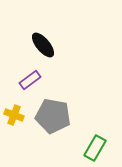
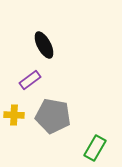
black ellipse: moved 1 px right; rotated 12 degrees clockwise
yellow cross: rotated 18 degrees counterclockwise
